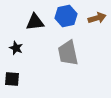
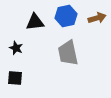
black square: moved 3 px right, 1 px up
